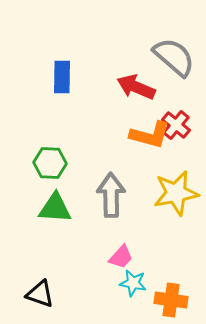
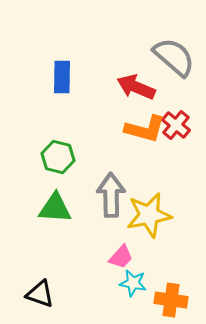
orange L-shape: moved 5 px left, 6 px up
green hexagon: moved 8 px right, 6 px up; rotated 12 degrees clockwise
yellow star: moved 27 px left, 22 px down
